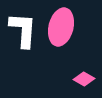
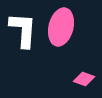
pink diamond: rotated 10 degrees counterclockwise
